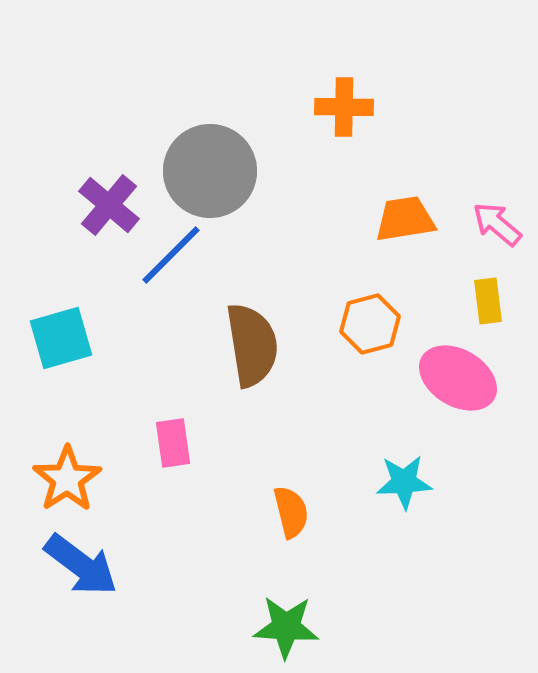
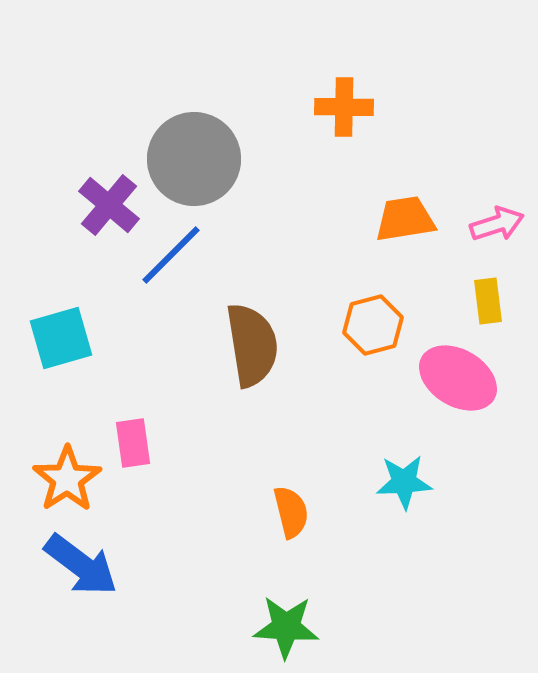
gray circle: moved 16 px left, 12 px up
pink arrow: rotated 122 degrees clockwise
orange hexagon: moved 3 px right, 1 px down
pink rectangle: moved 40 px left
